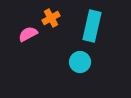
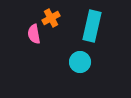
pink semicircle: moved 6 px right; rotated 72 degrees counterclockwise
